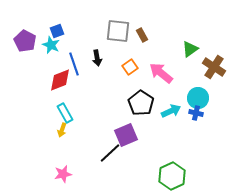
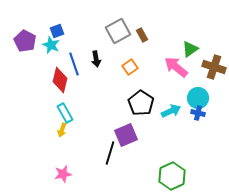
gray square: rotated 35 degrees counterclockwise
black arrow: moved 1 px left, 1 px down
brown cross: rotated 15 degrees counterclockwise
pink arrow: moved 15 px right, 6 px up
red diamond: rotated 55 degrees counterclockwise
blue cross: moved 2 px right
black line: rotated 30 degrees counterclockwise
